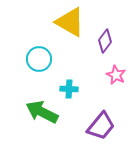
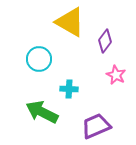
purple trapezoid: moved 5 px left; rotated 152 degrees counterclockwise
